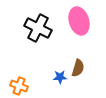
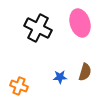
pink ellipse: moved 1 px right, 2 px down
brown semicircle: moved 7 px right, 4 px down
